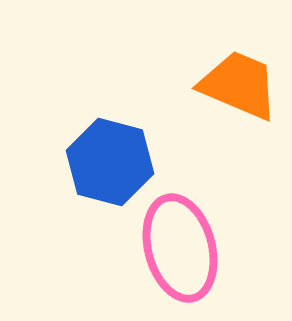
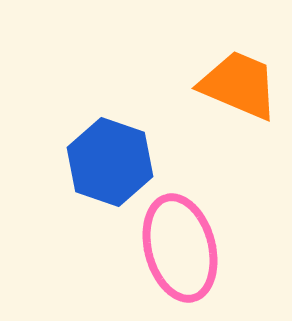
blue hexagon: rotated 4 degrees clockwise
